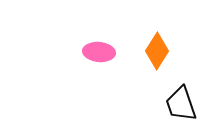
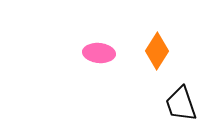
pink ellipse: moved 1 px down
